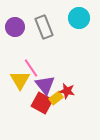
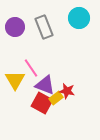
yellow triangle: moved 5 px left
purple triangle: rotated 30 degrees counterclockwise
